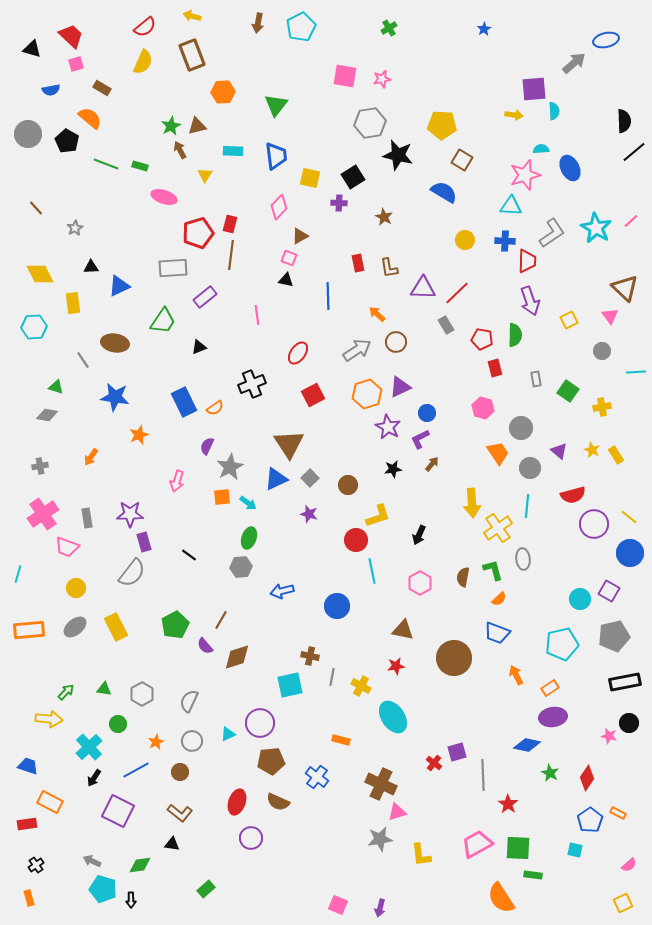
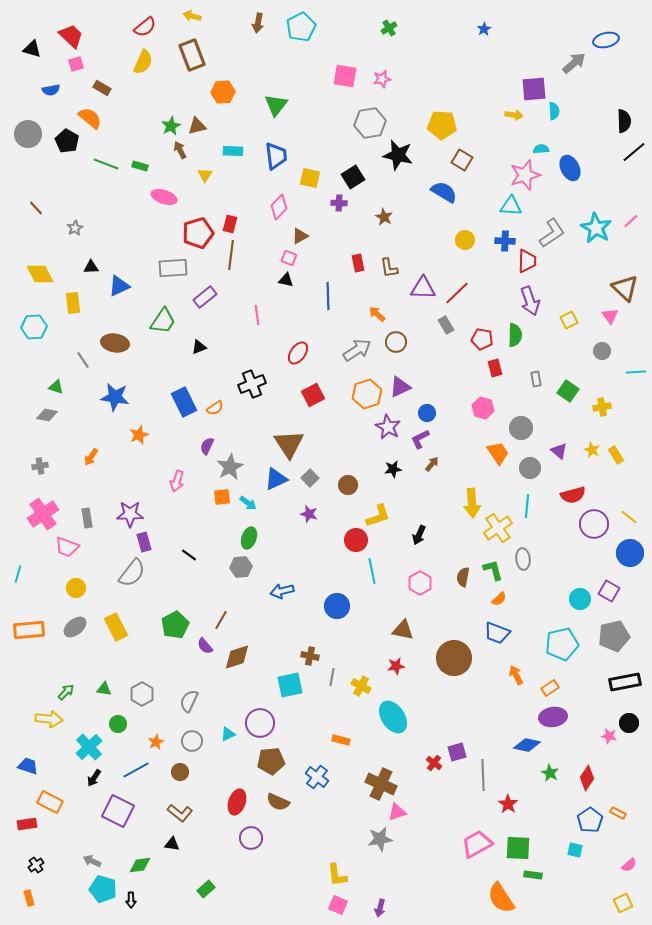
yellow L-shape at (421, 855): moved 84 px left, 20 px down
